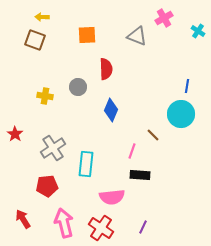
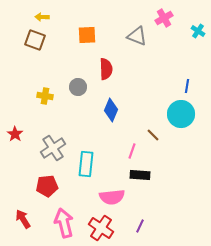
purple line: moved 3 px left, 1 px up
